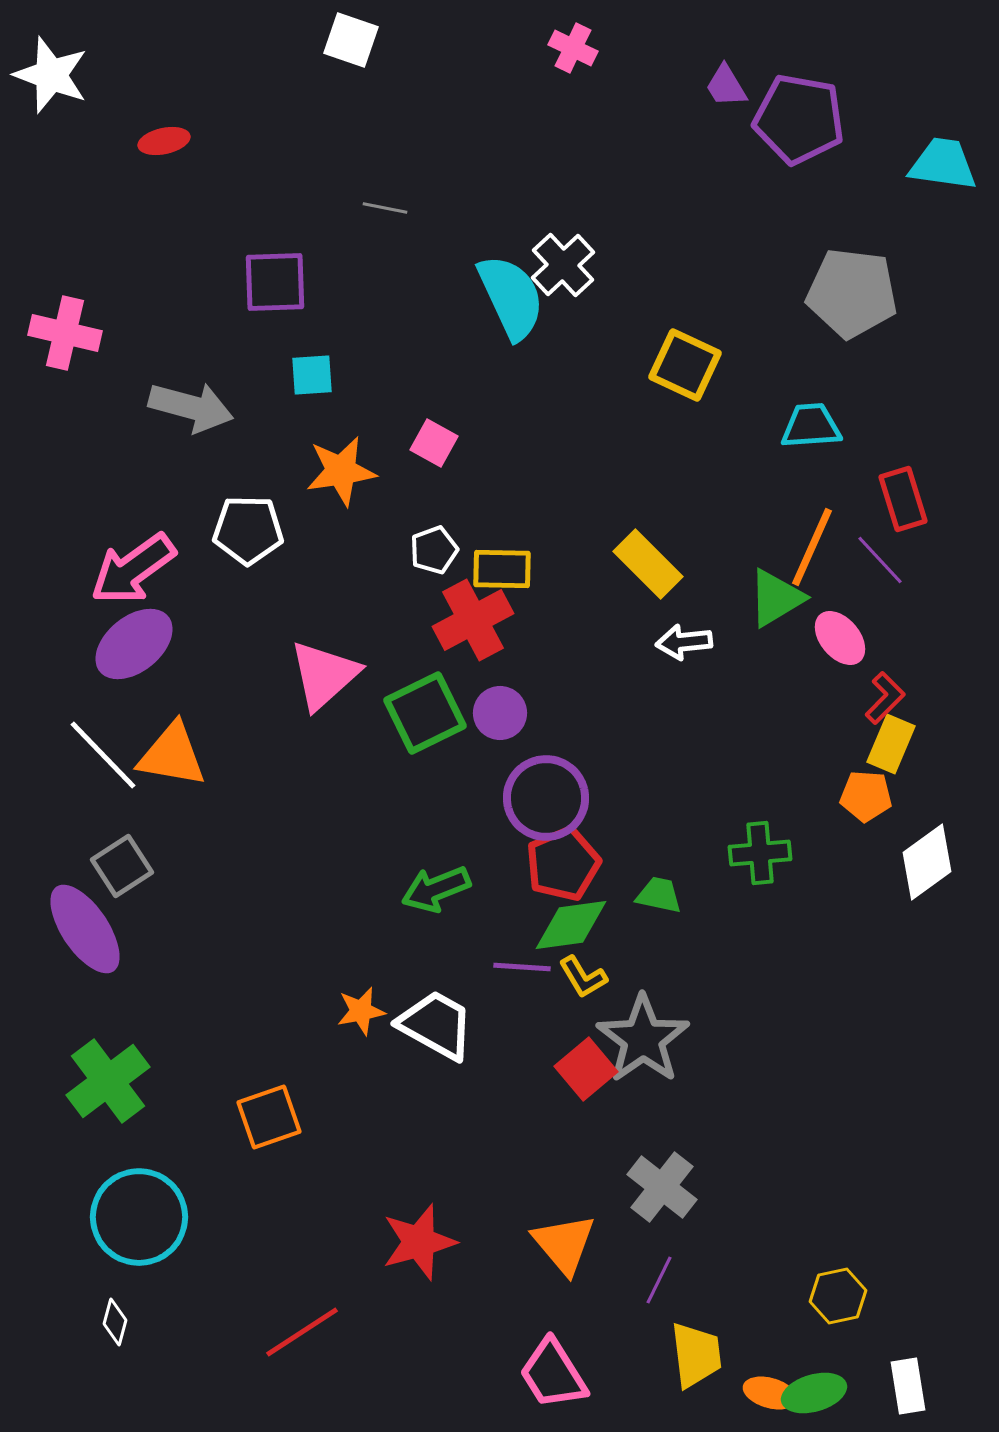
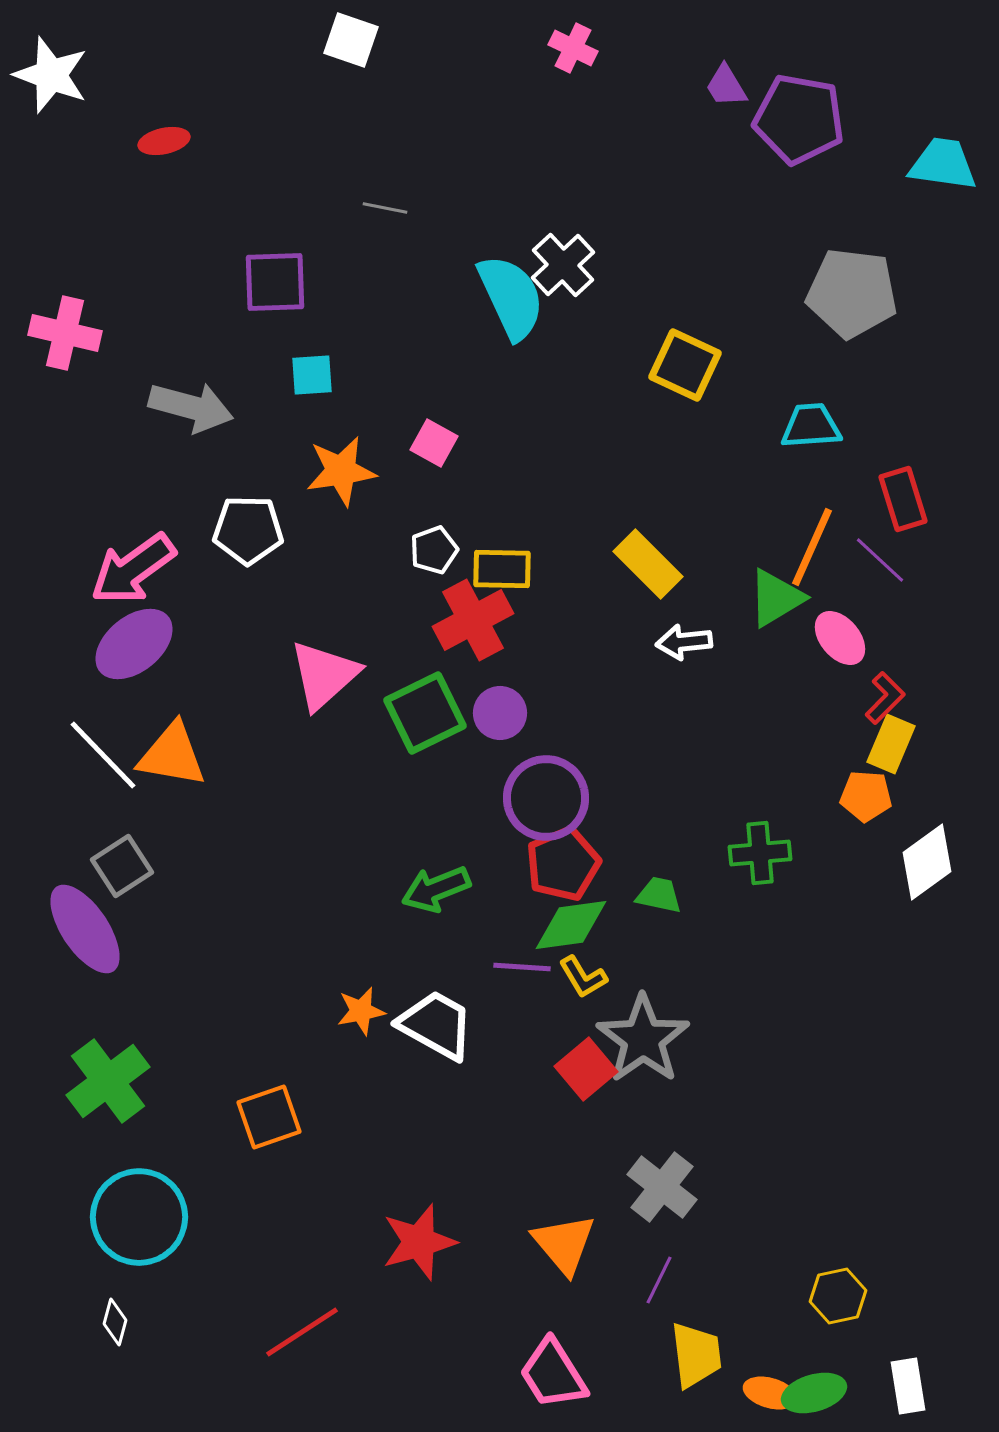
purple line at (880, 560): rotated 4 degrees counterclockwise
